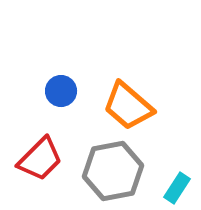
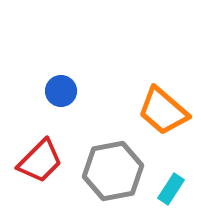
orange trapezoid: moved 35 px right, 5 px down
red trapezoid: moved 2 px down
cyan rectangle: moved 6 px left, 1 px down
